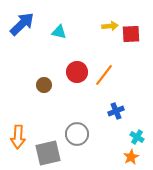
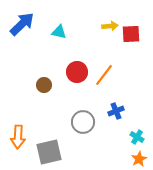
gray circle: moved 6 px right, 12 px up
gray square: moved 1 px right, 1 px up
orange star: moved 8 px right, 2 px down
